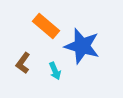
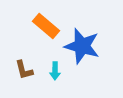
brown L-shape: moved 1 px right, 7 px down; rotated 50 degrees counterclockwise
cyan arrow: rotated 24 degrees clockwise
